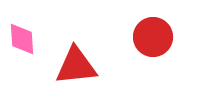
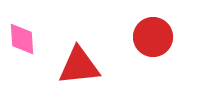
red triangle: moved 3 px right
